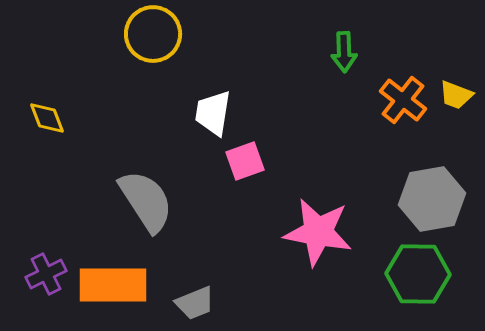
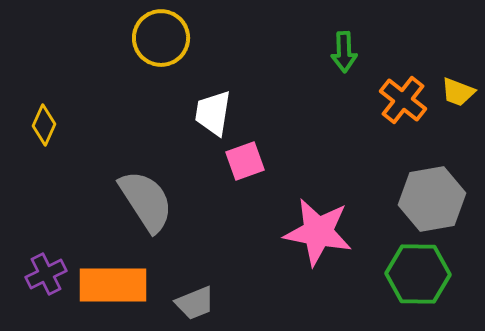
yellow circle: moved 8 px right, 4 px down
yellow trapezoid: moved 2 px right, 3 px up
yellow diamond: moved 3 px left, 7 px down; rotated 45 degrees clockwise
